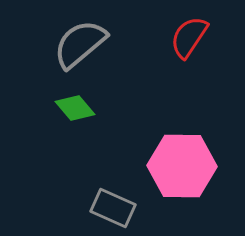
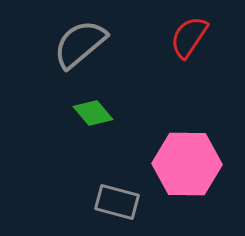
green diamond: moved 18 px right, 5 px down
pink hexagon: moved 5 px right, 2 px up
gray rectangle: moved 4 px right, 6 px up; rotated 9 degrees counterclockwise
